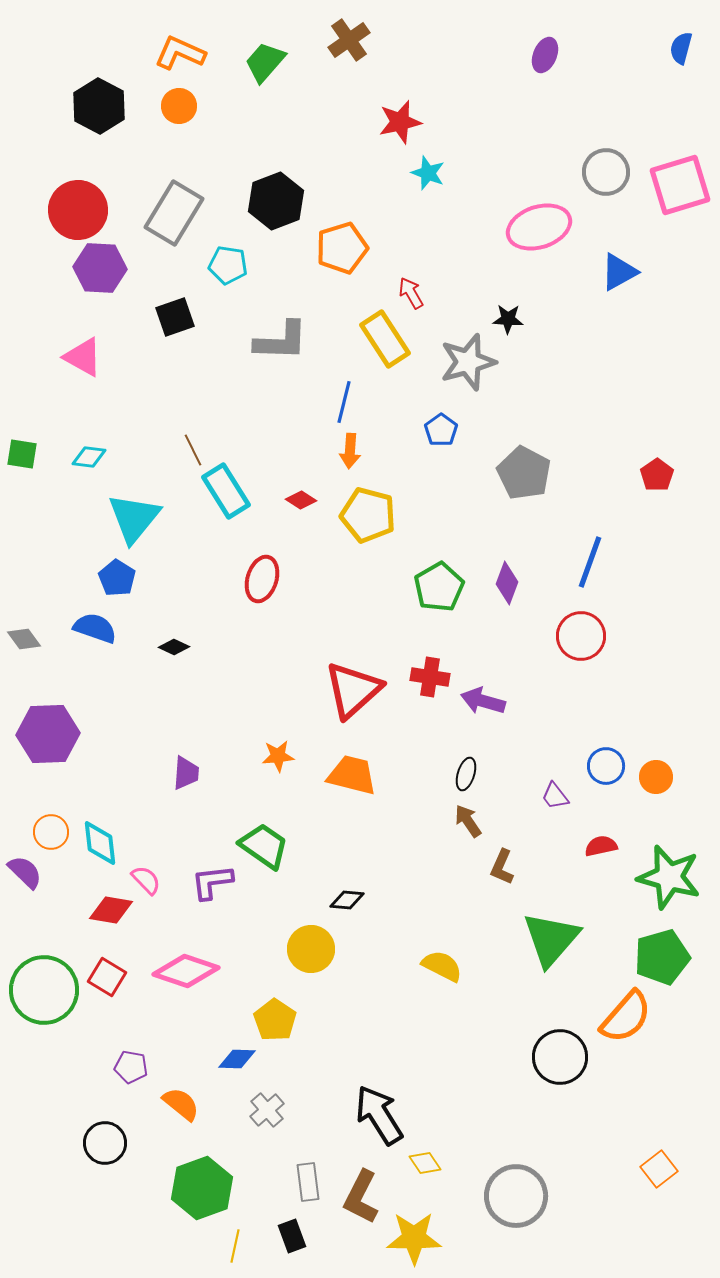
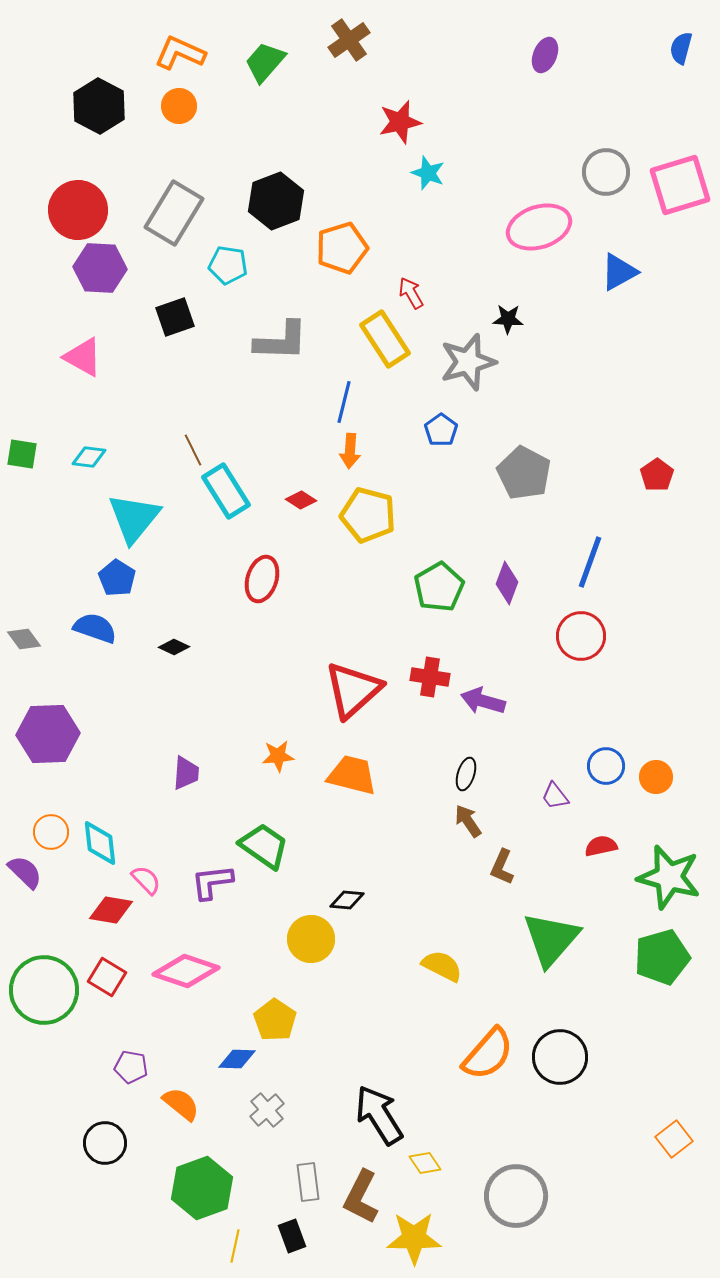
yellow circle at (311, 949): moved 10 px up
orange semicircle at (626, 1017): moved 138 px left, 37 px down
orange square at (659, 1169): moved 15 px right, 30 px up
